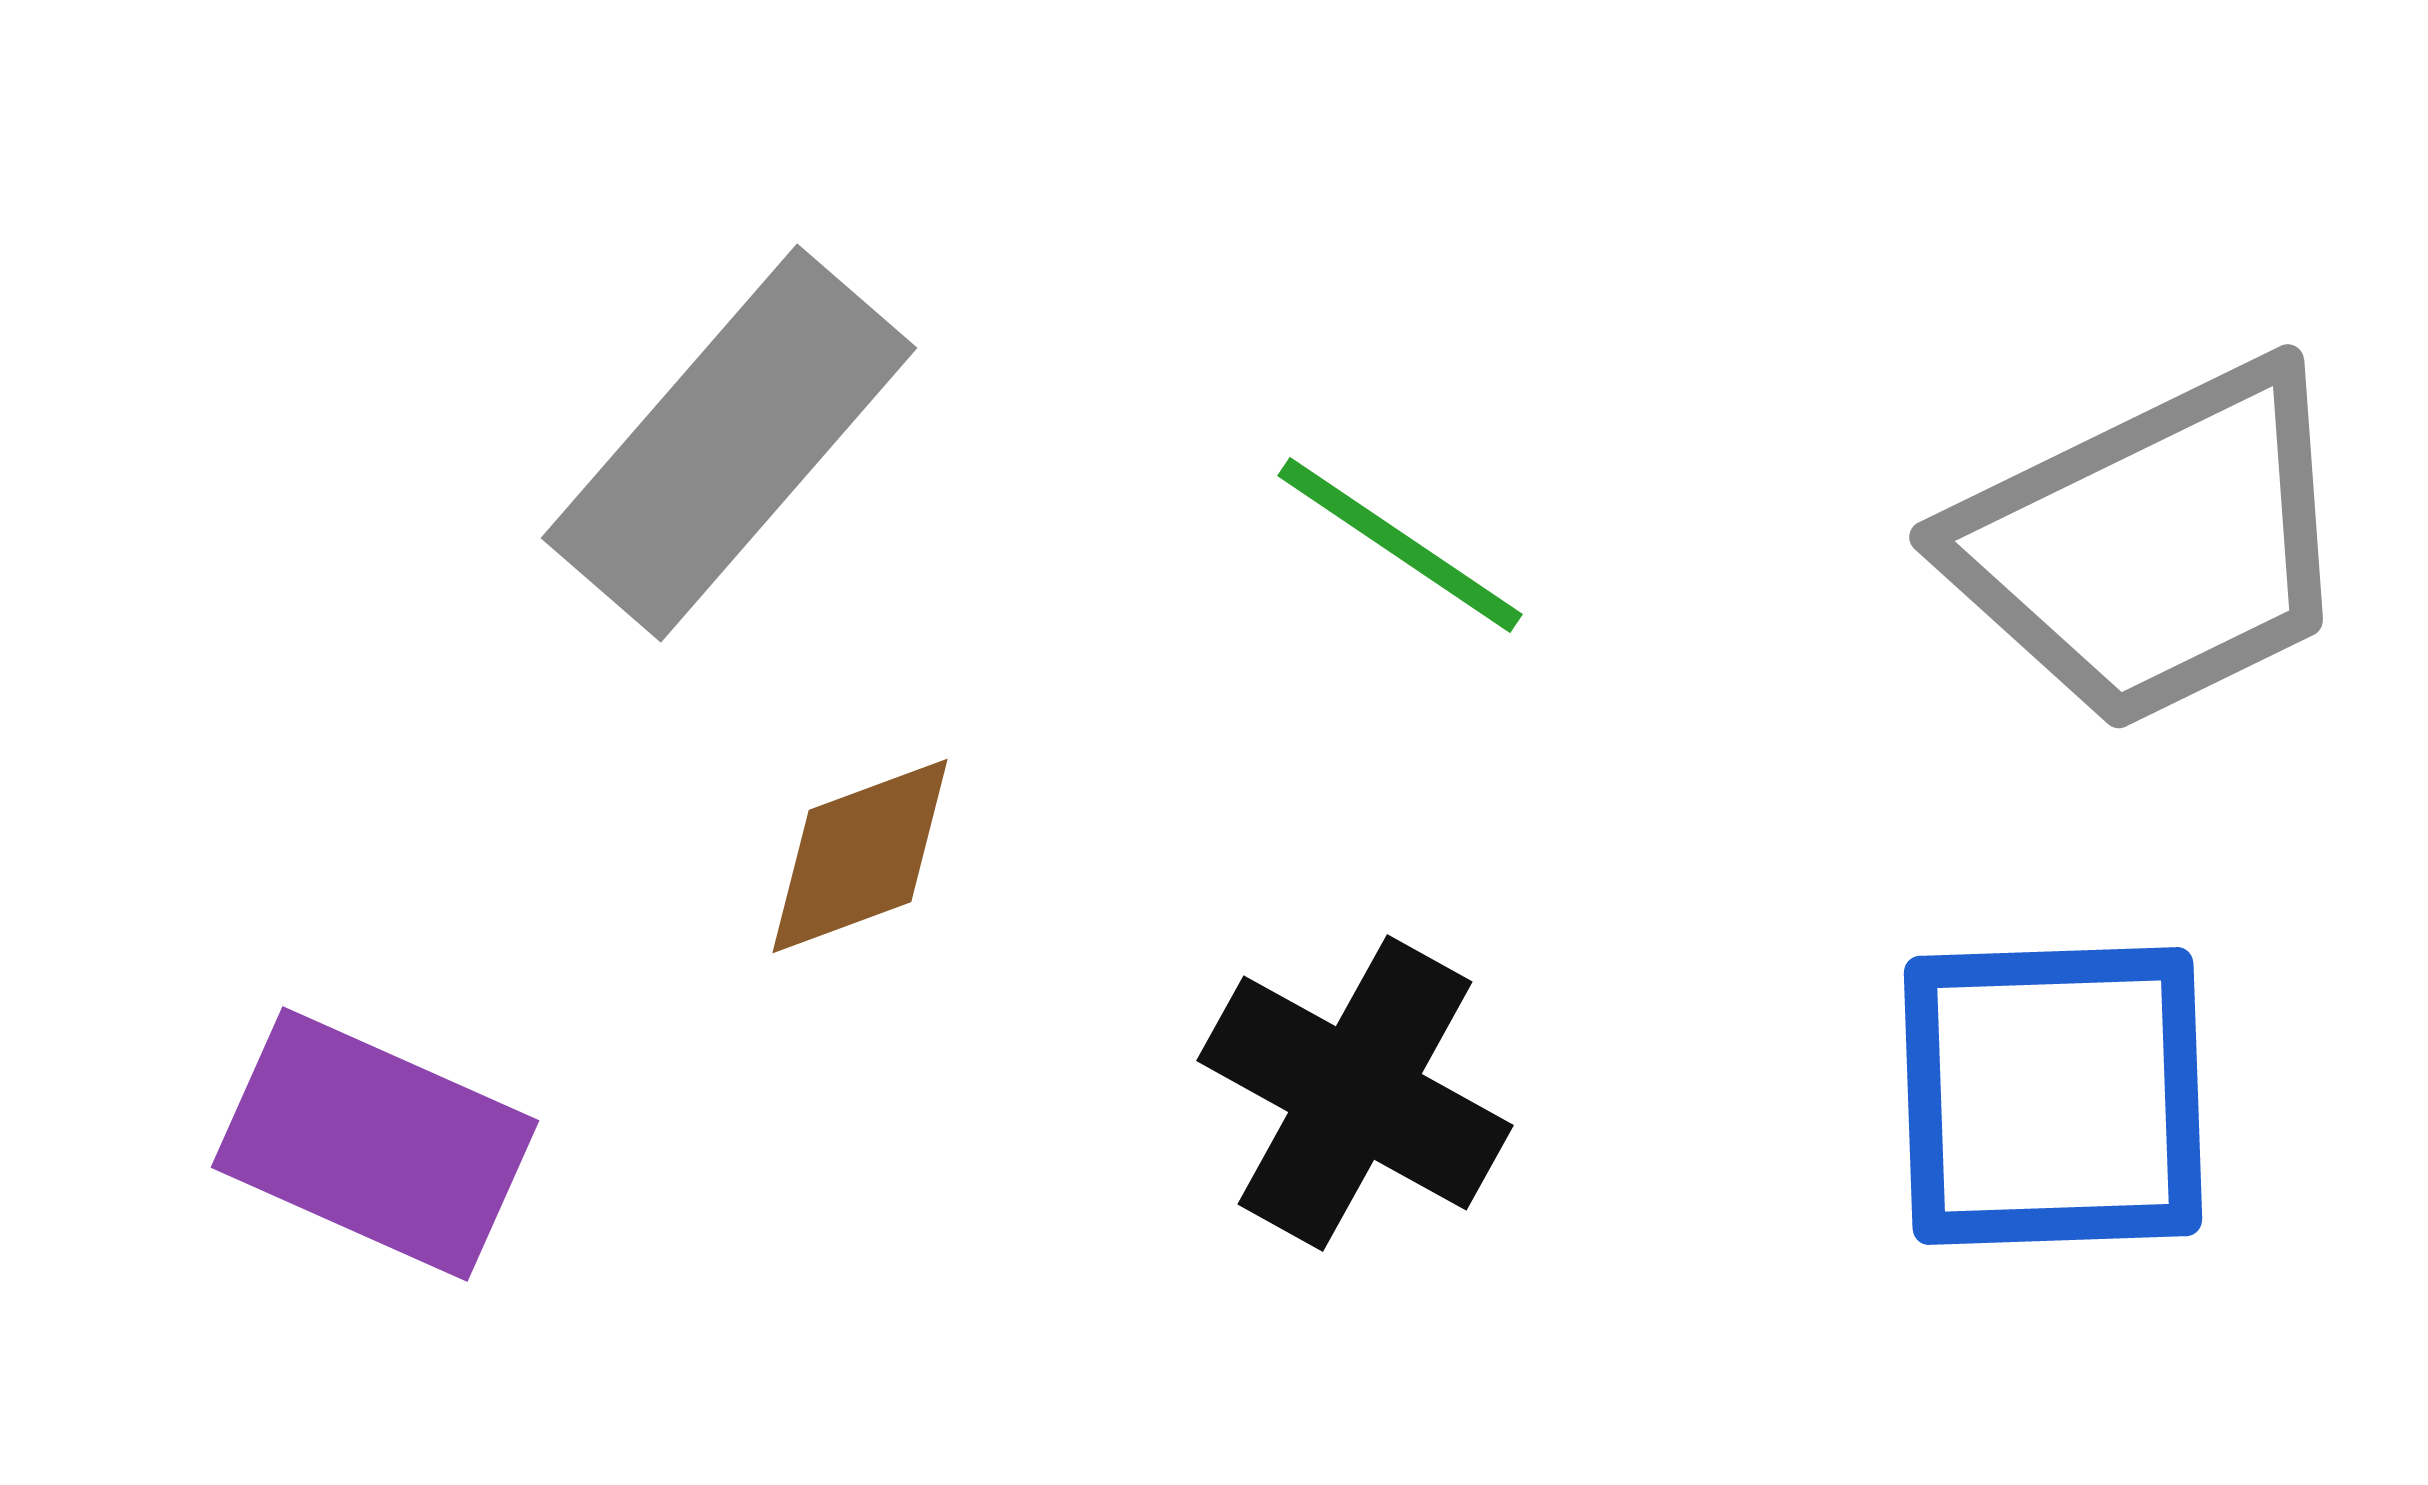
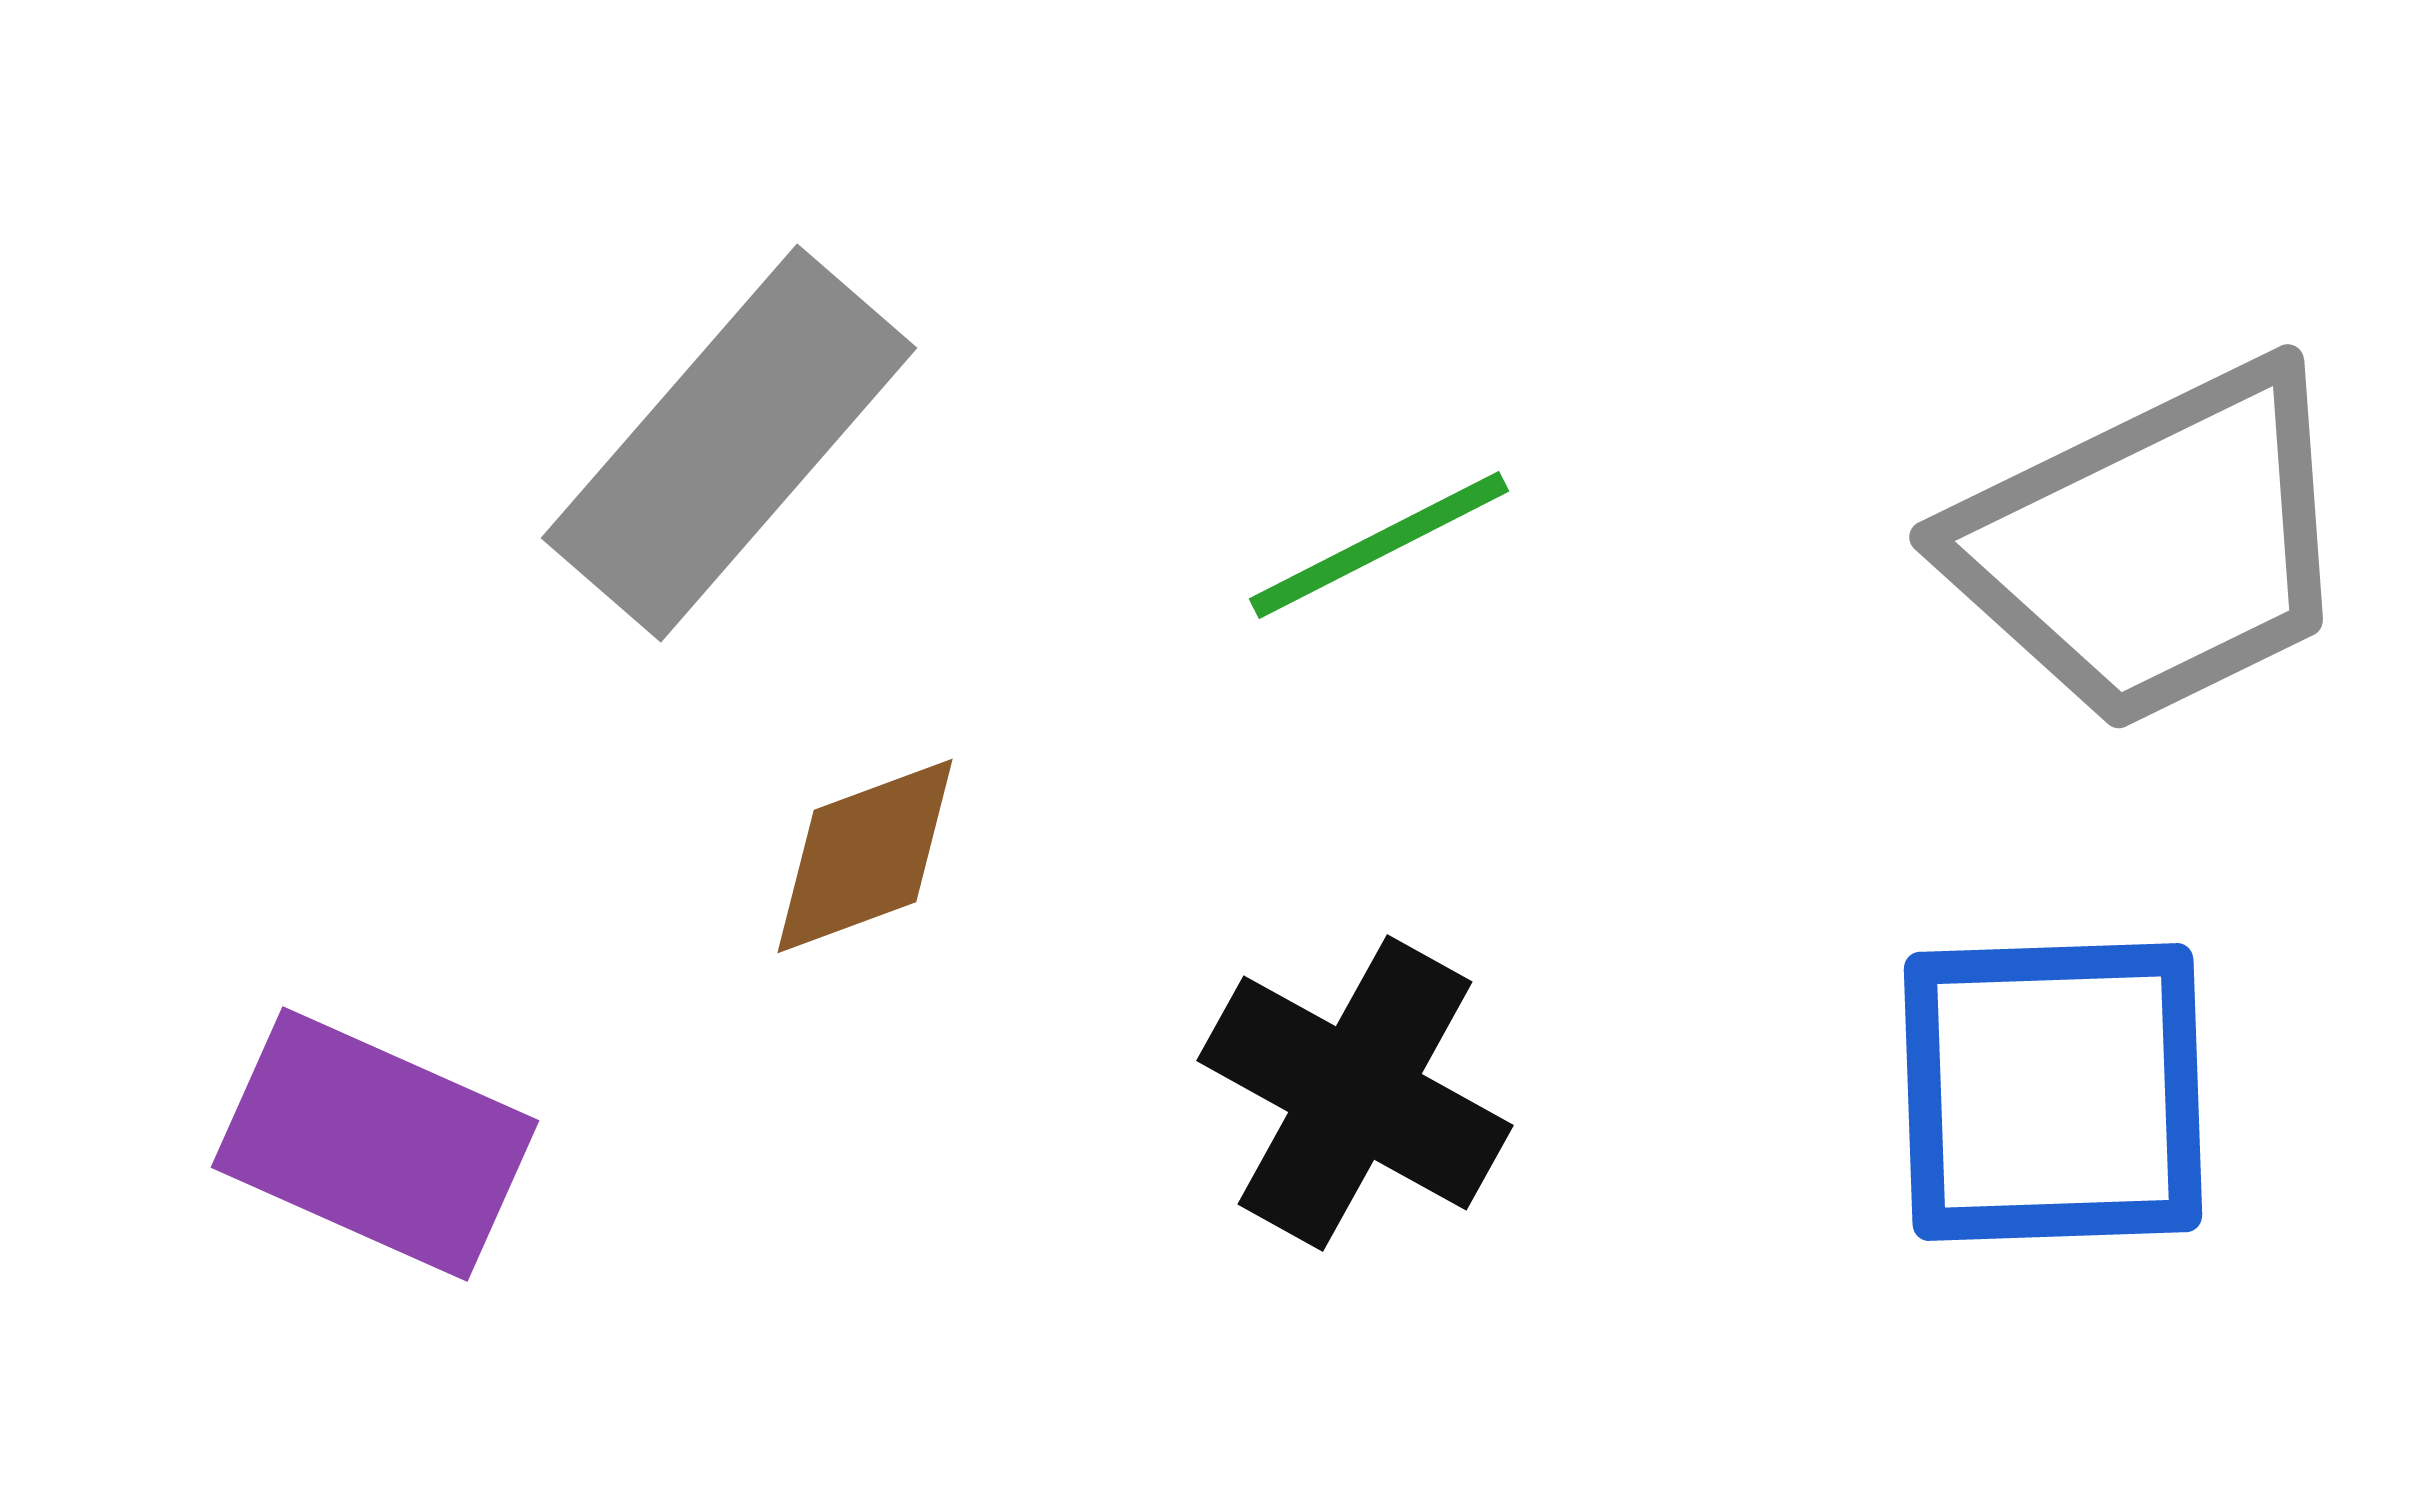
green line: moved 21 px left; rotated 61 degrees counterclockwise
brown diamond: moved 5 px right
blue square: moved 4 px up
